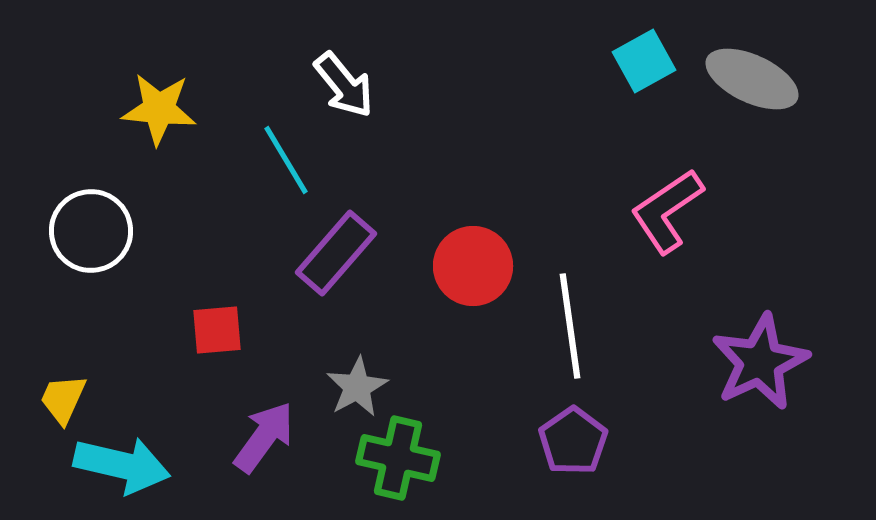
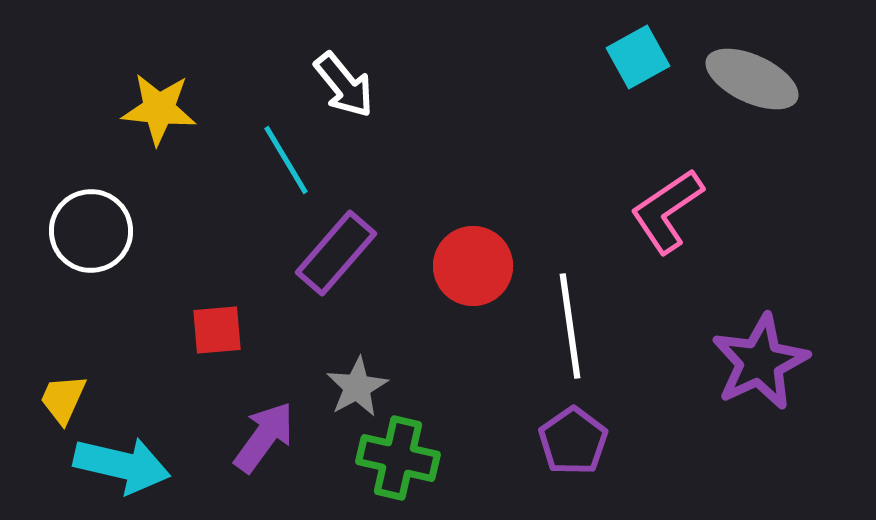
cyan square: moved 6 px left, 4 px up
